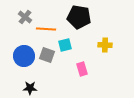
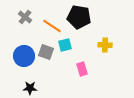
orange line: moved 6 px right, 3 px up; rotated 30 degrees clockwise
gray square: moved 1 px left, 3 px up
